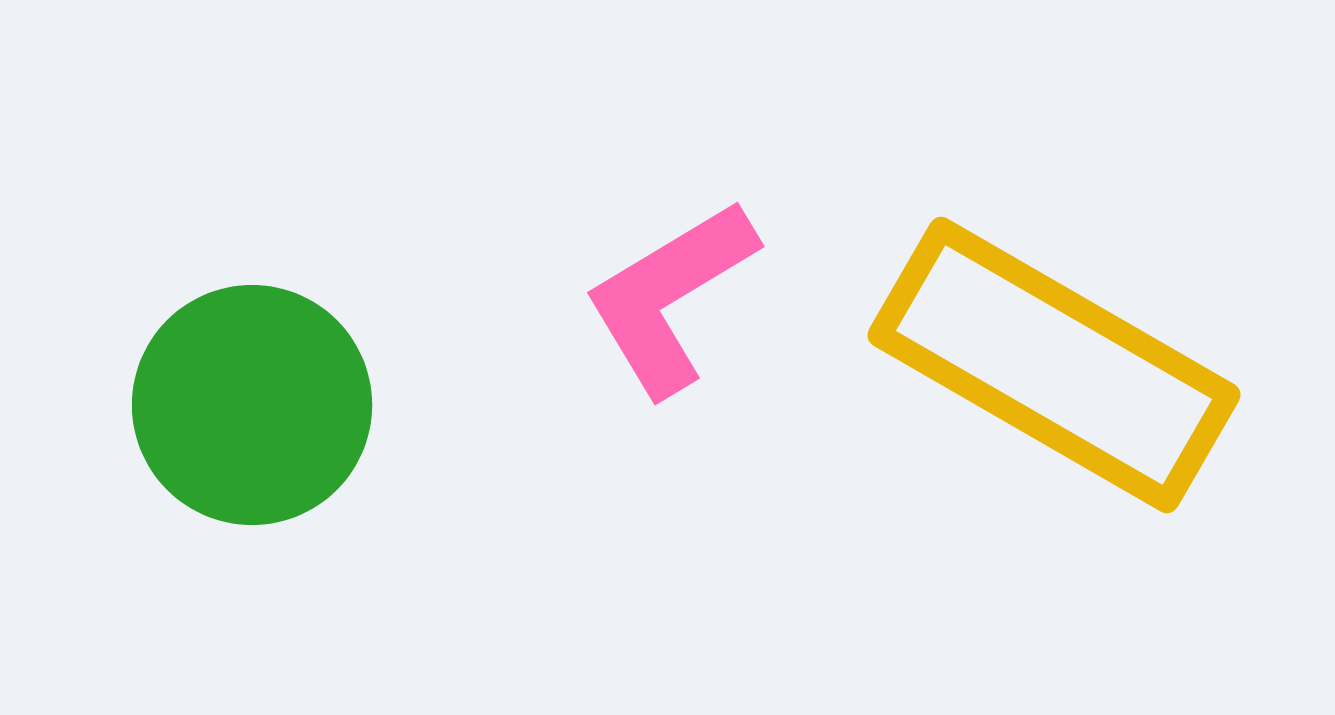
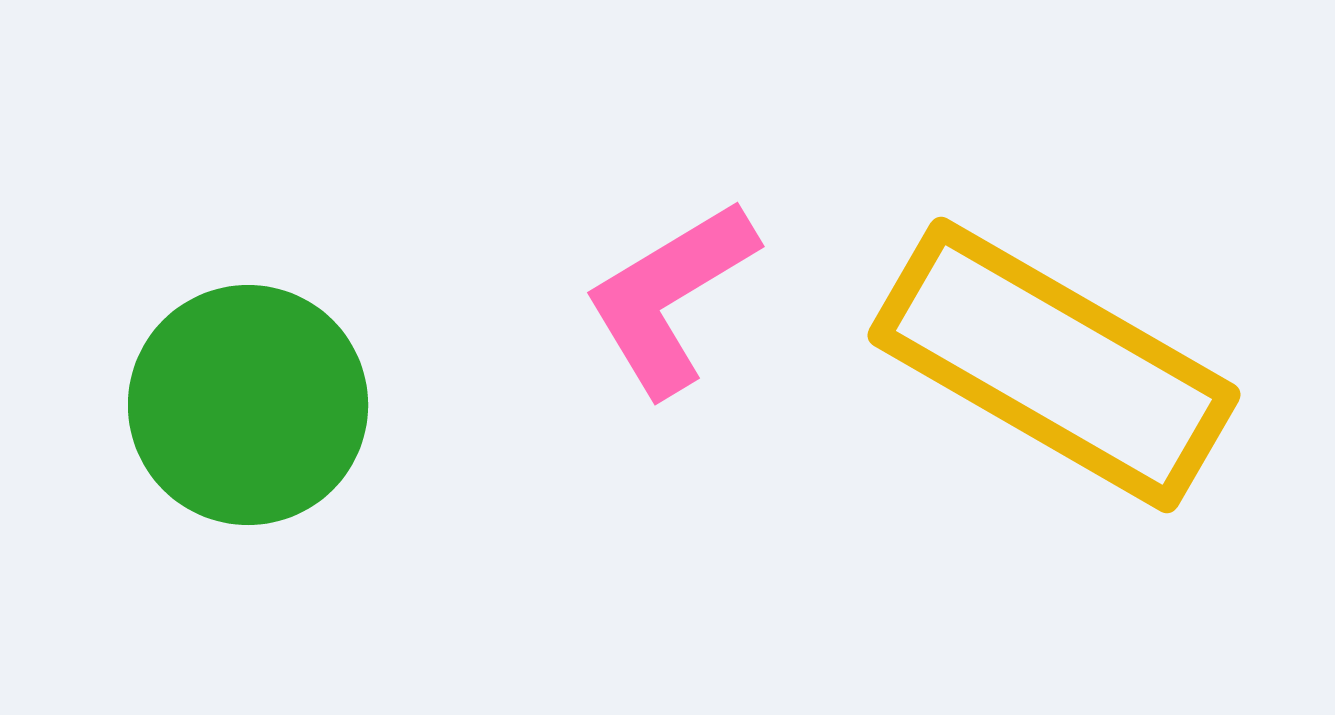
green circle: moved 4 px left
